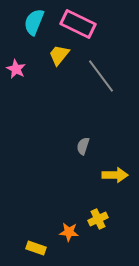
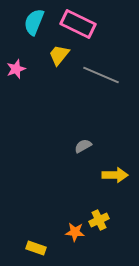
pink star: rotated 24 degrees clockwise
gray line: moved 1 px up; rotated 30 degrees counterclockwise
gray semicircle: rotated 42 degrees clockwise
yellow cross: moved 1 px right, 1 px down
orange star: moved 6 px right
